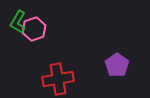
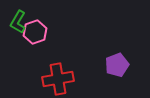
pink hexagon: moved 1 px right, 3 px down
purple pentagon: rotated 15 degrees clockwise
